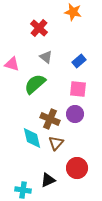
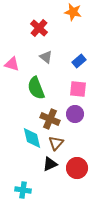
green semicircle: moved 1 px right, 4 px down; rotated 70 degrees counterclockwise
black triangle: moved 2 px right, 16 px up
